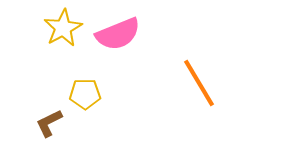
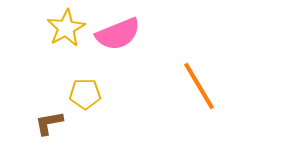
yellow star: moved 3 px right
orange line: moved 3 px down
brown L-shape: rotated 16 degrees clockwise
